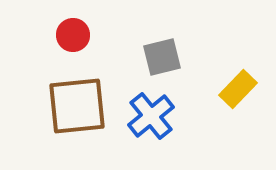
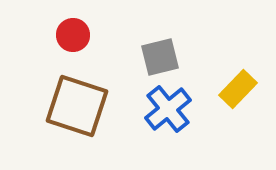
gray square: moved 2 px left
brown square: rotated 24 degrees clockwise
blue cross: moved 17 px right, 7 px up
